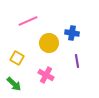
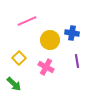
pink line: moved 1 px left
yellow circle: moved 1 px right, 3 px up
yellow square: moved 2 px right; rotated 16 degrees clockwise
pink cross: moved 8 px up
